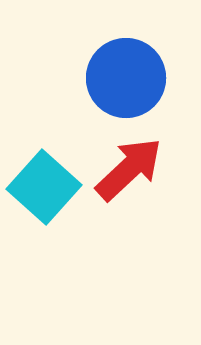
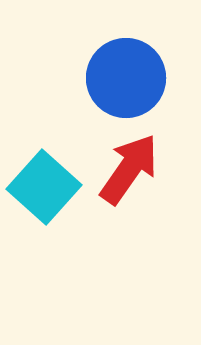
red arrow: rotated 12 degrees counterclockwise
